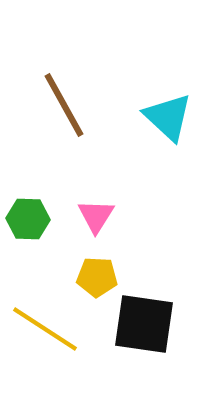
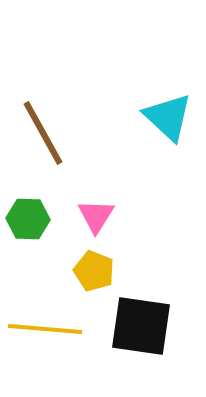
brown line: moved 21 px left, 28 px down
yellow pentagon: moved 3 px left, 6 px up; rotated 18 degrees clockwise
black square: moved 3 px left, 2 px down
yellow line: rotated 28 degrees counterclockwise
